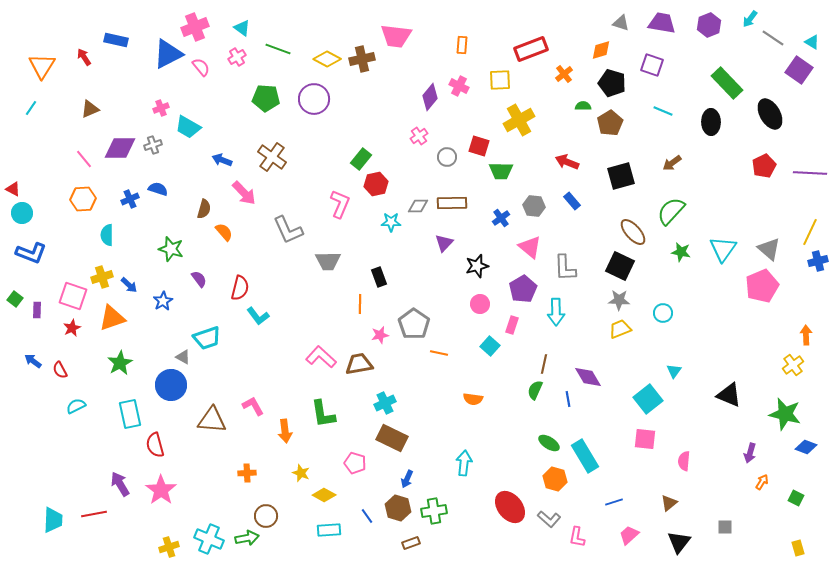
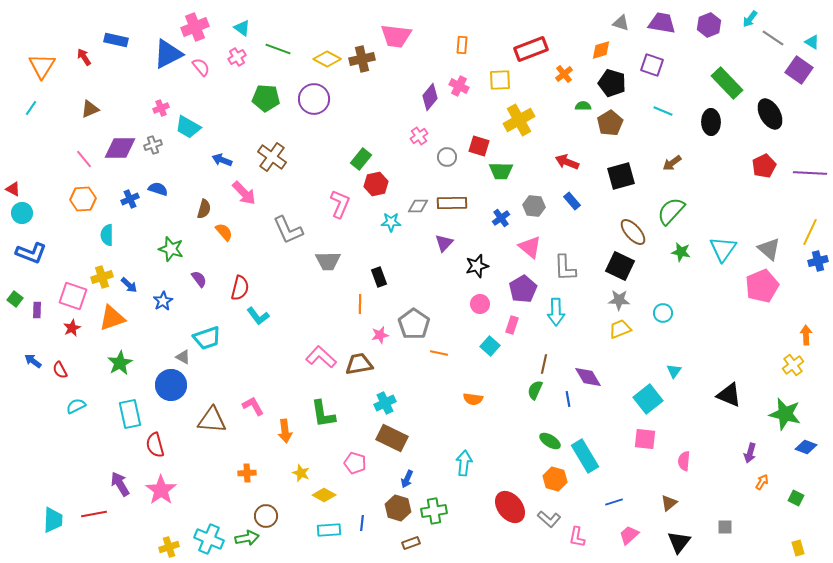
green ellipse at (549, 443): moved 1 px right, 2 px up
blue line at (367, 516): moved 5 px left, 7 px down; rotated 42 degrees clockwise
